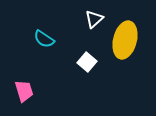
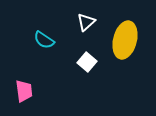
white triangle: moved 8 px left, 3 px down
cyan semicircle: moved 1 px down
pink trapezoid: rotated 10 degrees clockwise
